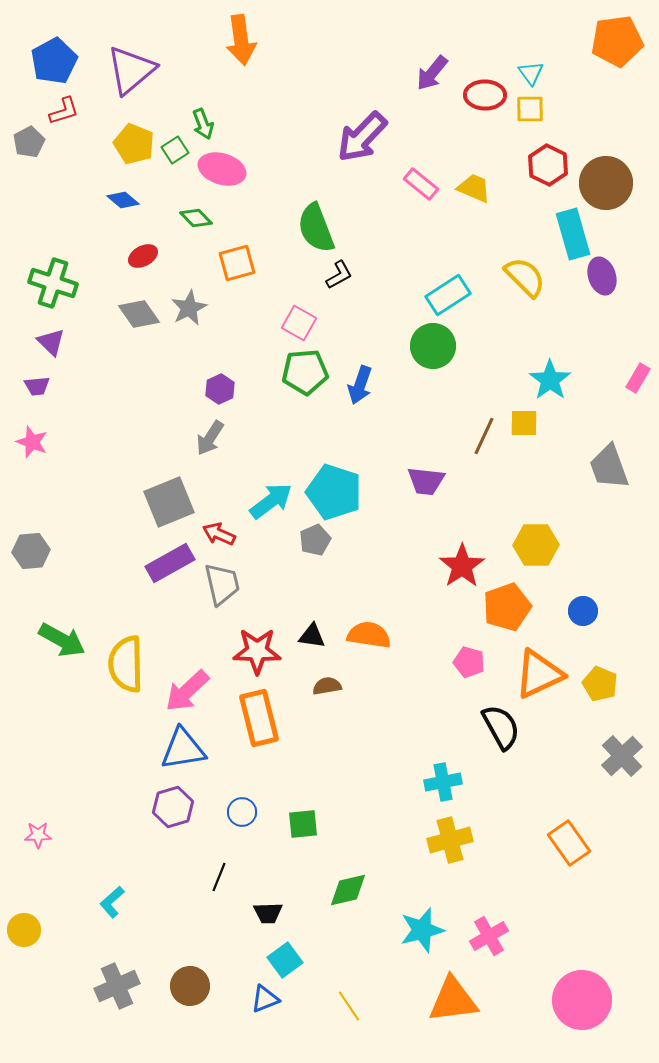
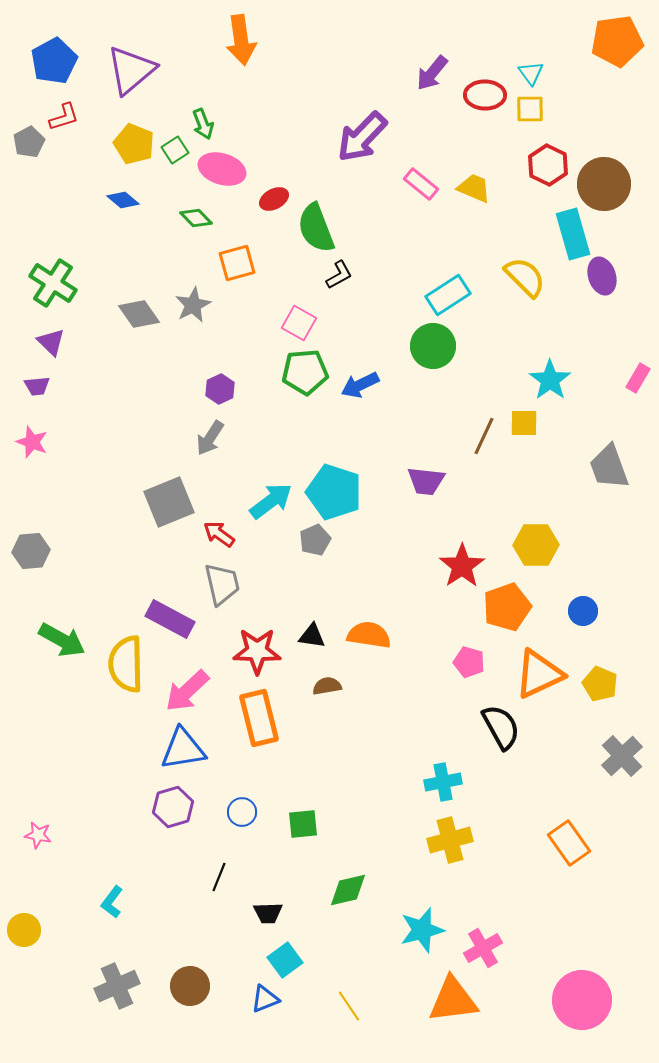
red L-shape at (64, 111): moved 6 px down
brown circle at (606, 183): moved 2 px left, 1 px down
red ellipse at (143, 256): moved 131 px right, 57 px up
green cross at (53, 283): rotated 15 degrees clockwise
gray star at (189, 308): moved 4 px right, 3 px up
blue arrow at (360, 385): rotated 45 degrees clockwise
red arrow at (219, 534): rotated 12 degrees clockwise
purple rectangle at (170, 563): moved 56 px down; rotated 57 degrees clockwise
pink star at (38, 835): rotated 12 degrees clockwise
cyan L-shape at (112, 902): rotated 12 degrees counterclockwise
pink cross at (489, 936): moved 6 px left, 12 px down
